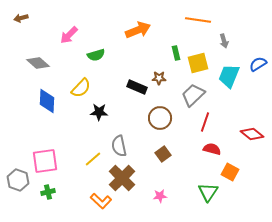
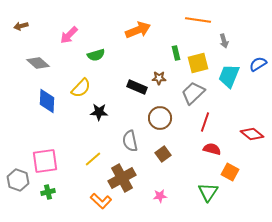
brown arrow: moved 8 px down
gray trapezoid: moved 2 px up
gray semicircle: moved 11 px right, 5 px up
brown cross: rotated 16 degrees clockwise
